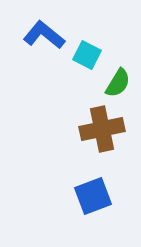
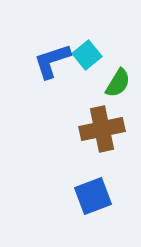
blue L-shape: moved 8 px right, 26 px down; rotated 57 degrees counterclockwise
cyan square: rotated 24 degrees clockwise
